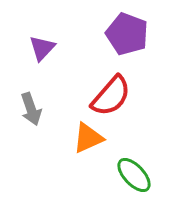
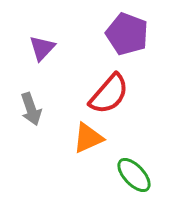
red semicircle: moved 2 px left, 2 px up
